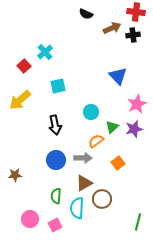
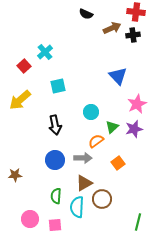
blue circle: moved 1 px left
cyan semicircle: moved 1 px up
pink square: rotated 24 degrees clockwise
